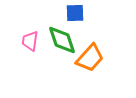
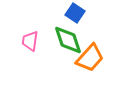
blue square: rotated 36 degrees clockwise
green diamond: moved 6 px right
